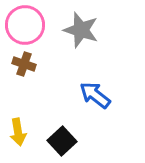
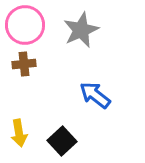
gray star: rotated 30 degrees clockwise
brown cross: rotated 25 degrees counterclockwise
yellow arrow: moved 1 px right, 1 px down
